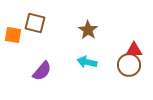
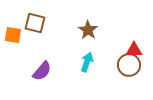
cyan arrow: rotated 96 degrees clockwise
